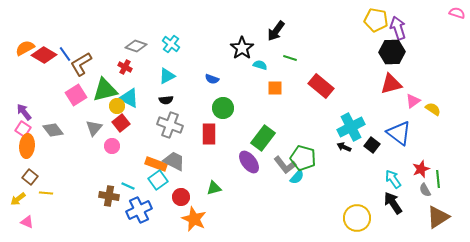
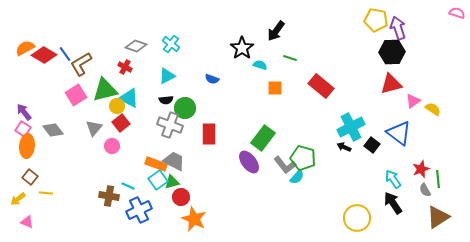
green circle at (223, 108): moved 38 px left
green triangle at (214, 188): moved 42 px left, 6 px up
